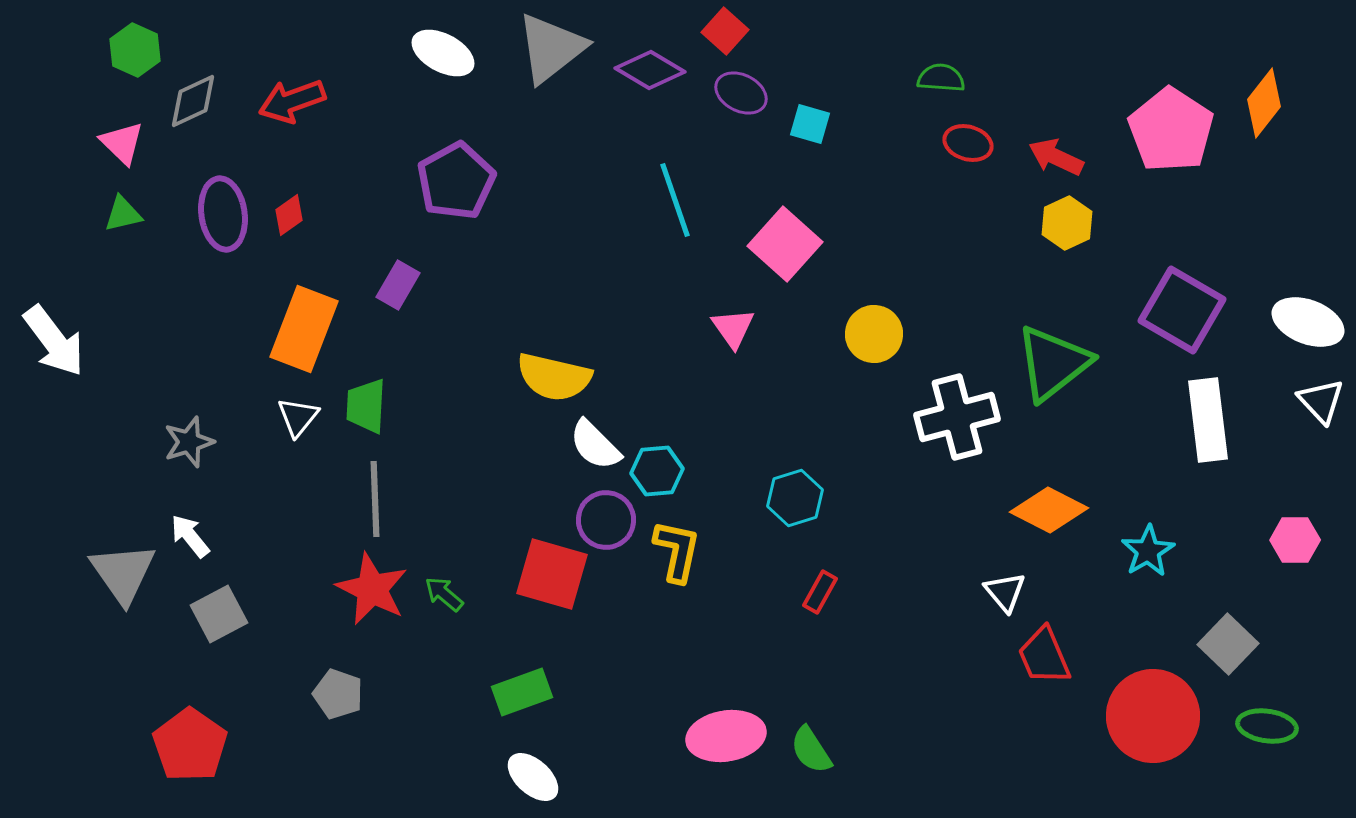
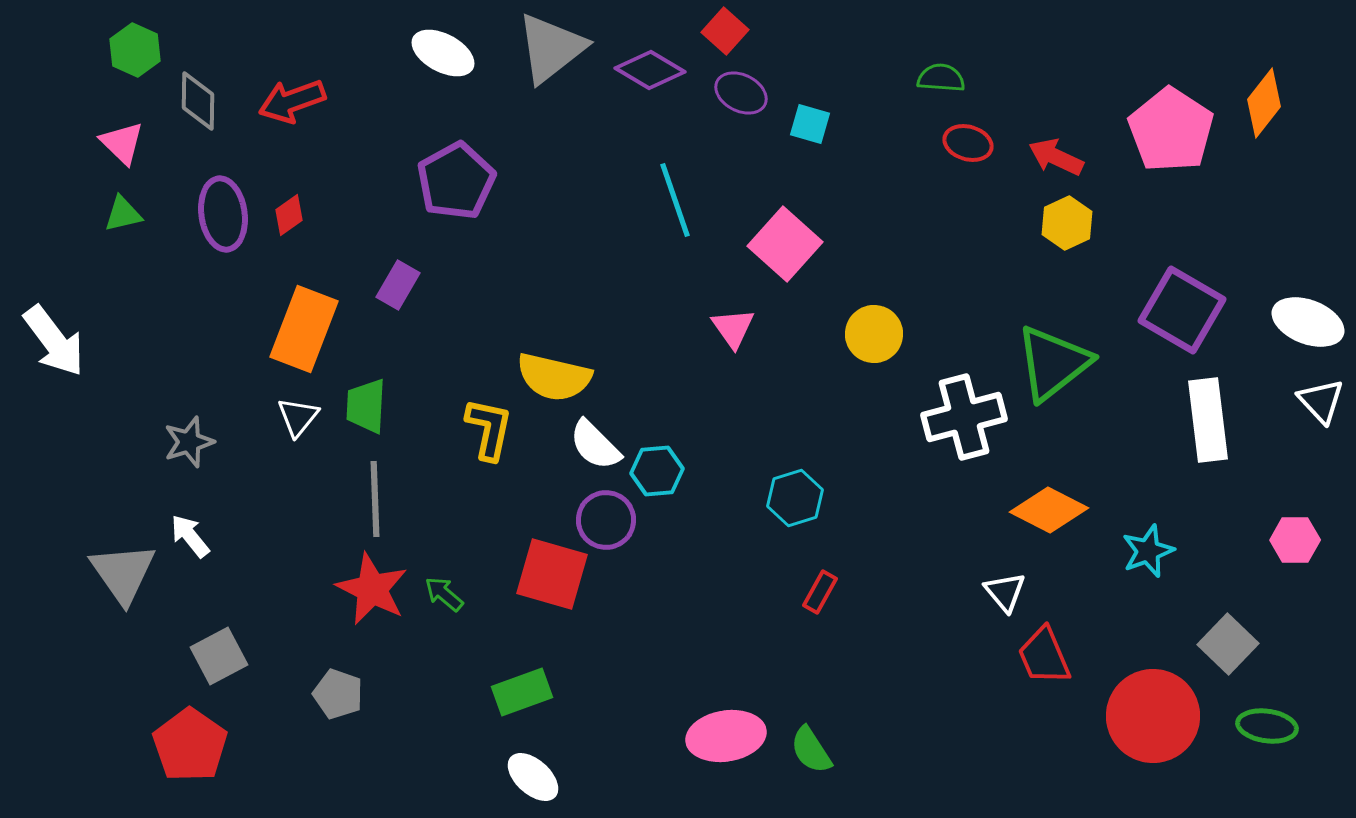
gray diamond at (193, 101): moved 5 px right; rotated 64 degrees counterclockwise
white cross at (957, 417): moved 7 px right
yellow L-shape at (677, 551): moved 188 px left, 122 px up
cyan star at (1148, 551): rotated 10 degrees clockwise
gray square at (219, 614): moved 42 px down
